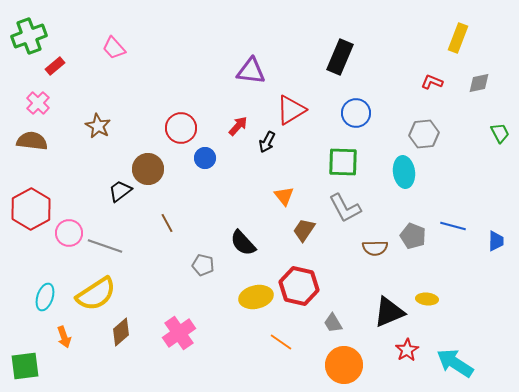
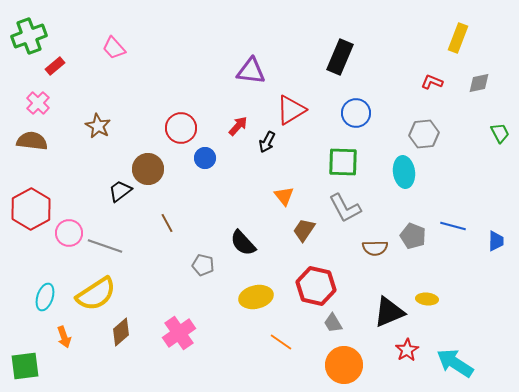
red hexagon at (299, 286): moved 17 px right
